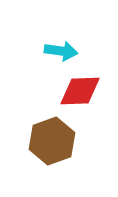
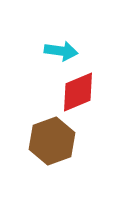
red diamond: moved 2 px left, 1 px down; rotated 21 degrees counterclockwise
